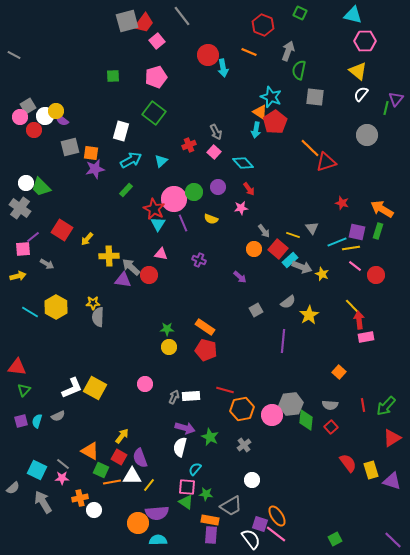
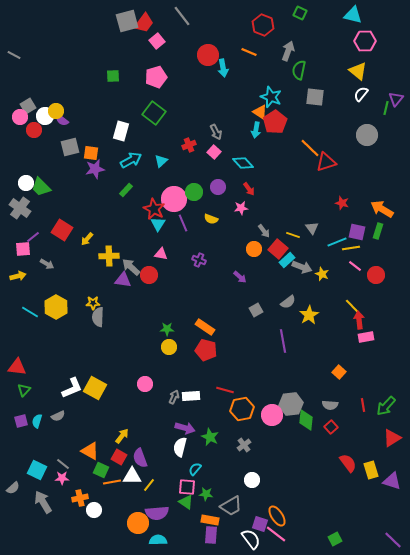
cyan rectangle at (290, 260): moved 3 px left
purple line at (283, 341): rotated 15 degrees counterclockwise
